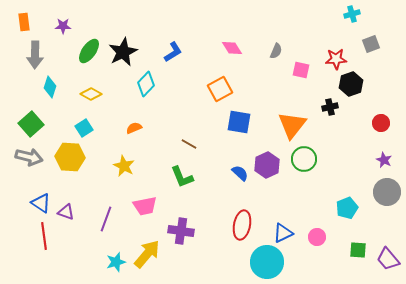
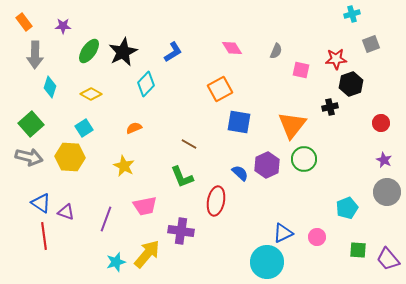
orange rectangle at (24, 22): rotated 30 degrees counterclockwise
red ellipse at (242, 225): moved 26 px left, 24 px up
